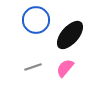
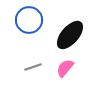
blue circle: moved 7 px left
